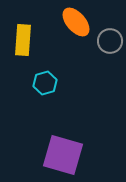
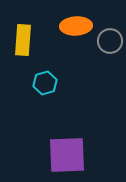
orange ellipse: moved 4 px down; rotated 52 degrees counterclockwise
purple square: moved 4 px right; rotated 18 degrees counterclockwise
